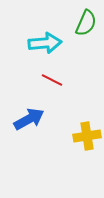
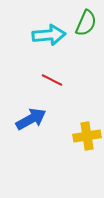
cyan arrow: moved 4 px right, 8 px up
blue arrow: moved 2 px right
